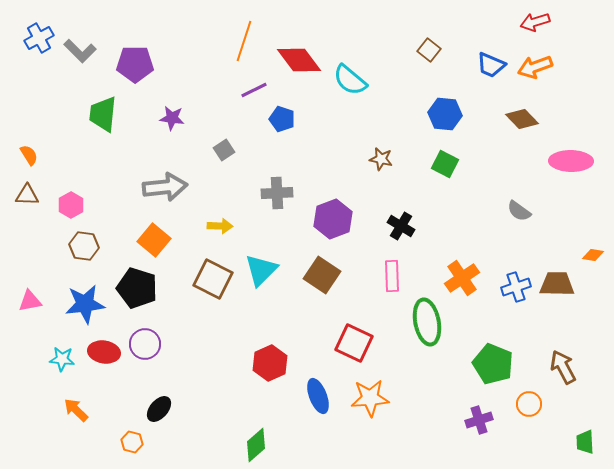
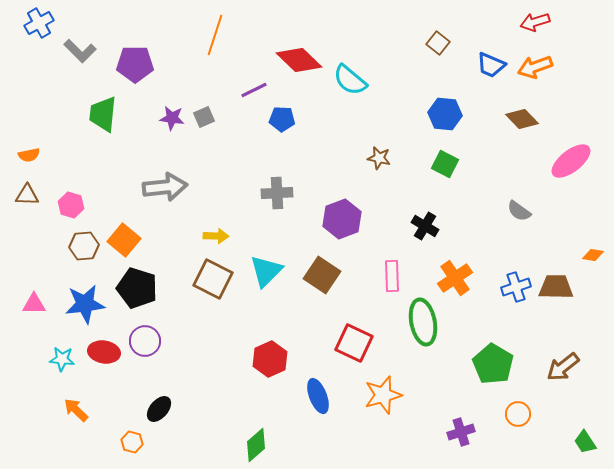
blue cross at (39, 38): moved 15 px up
orange line at (244, 41): moved 29 px left, 6 px up
brown square at (429, 50): moved 9 px right, 7 px up
red diamond at (299, 60): rotated 9 degrees counterclockwise
blue pentagon at (282, 119): rotated 15 degrees counterclockwise
gray square at (224, 150): moved 20 px left, 33 px up; rotated 10 degrees clockwise
orange semicircle at (29, 155): rotated 110 degrees clockwise
brown star at (381, 159): moved 2 px left, 1 px up
pink ellipse at (571, 161): rotated 39 degrees counterclockwise
pink hexagon at (71, 205): rotated 15 degrees counterclockwise
purple hexagon at (333, 219): moved 9 px right
yellow arrow at (220, 226): moved 4 px left, 10 px down
black cross at (401, 226): moved 24 px right
orange square at (154, 240): moved 30 px left
brown hexagon at (84, 246): rotated 12 degrees counterclockwise
cyan triangle at (261, 270): moved 5 px right, 1 px down
orange cross at (462, 278): moved 7 px left
brown trapezoid at (557, 284): moved 1 px left, 3 px down
pink triangle at (30, 301): moved 4 px right, 3 px down; rotated 10 degrees clockwise
green ellipse at (427, 322): moved 4 px left
purple circle at (145, 344): moved 3 px up
red hexagon at (270, 363): moved 4 px up
green pentagon at (493, 364): rotated 9 degrees clockwise
brown arrow at (563, 367): rotated 100 degrees counterclockwise
orange star at (370, 398): moved 13 px right, 3 px up; rotated 12 degrees counterclockwise
orange circle at (529, 404): moved 11 px left, 10 px down
purple cross at (479, 420): moved 18 px left, 12 px down
green trapezoid at (585, 442): rotated 30 degrees counterclockwise
